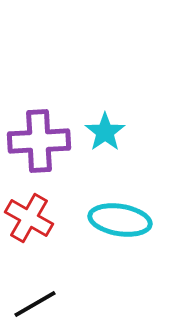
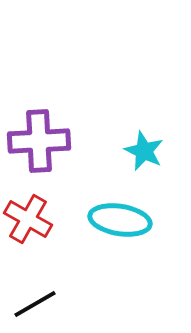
cyan star: moved 39 px right, 19 px down; rotated 12 degrees counterclockwise
red cross: moved 1 px left, 1 px down
